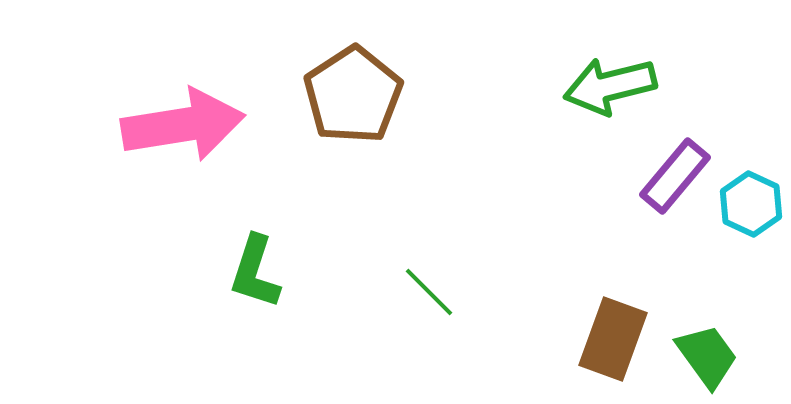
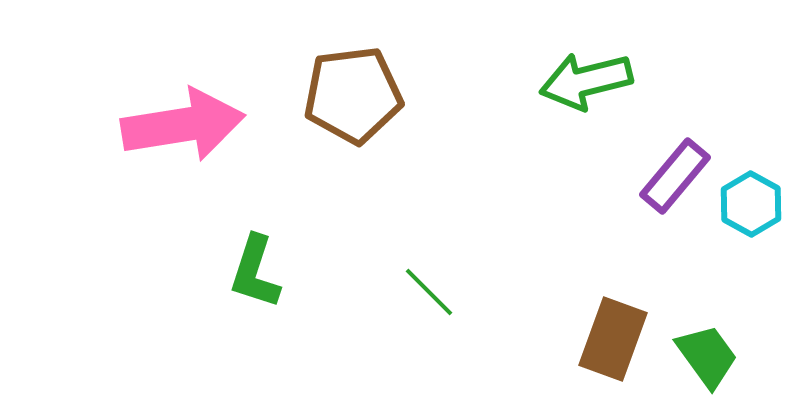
green arrow: moved 24 px left, 5 px up
brown pentagon: rotated 26 degrees clockwise
cyan hexagon: rotated 4 degrees clockwise
